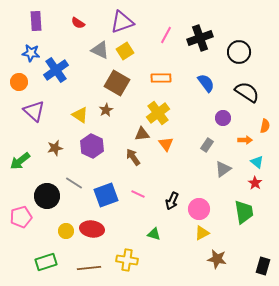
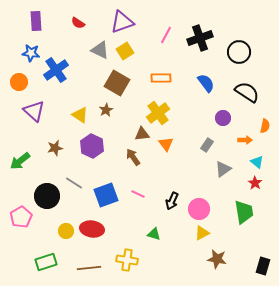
pink pentagon at (21, 217): rotated 15 degrees counterclockwise
